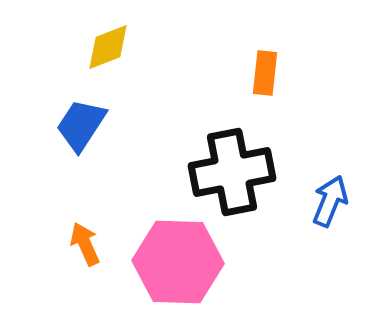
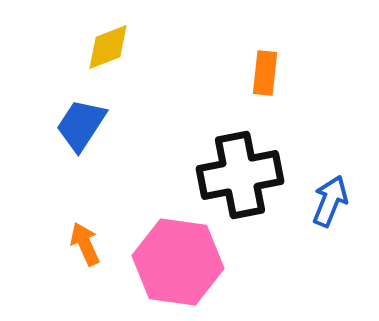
black cross: moved 8 px right, 3 px down
pink hexagon: rotated 6 degrees clockwise
